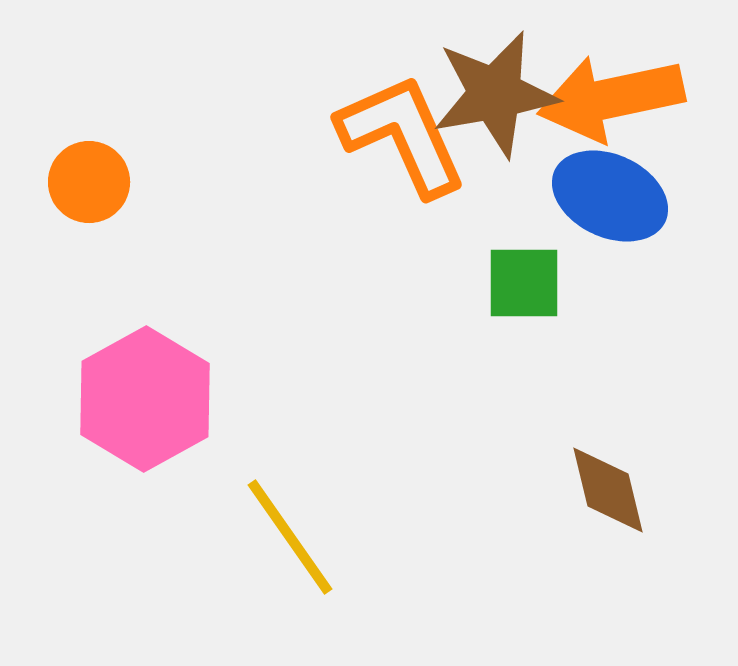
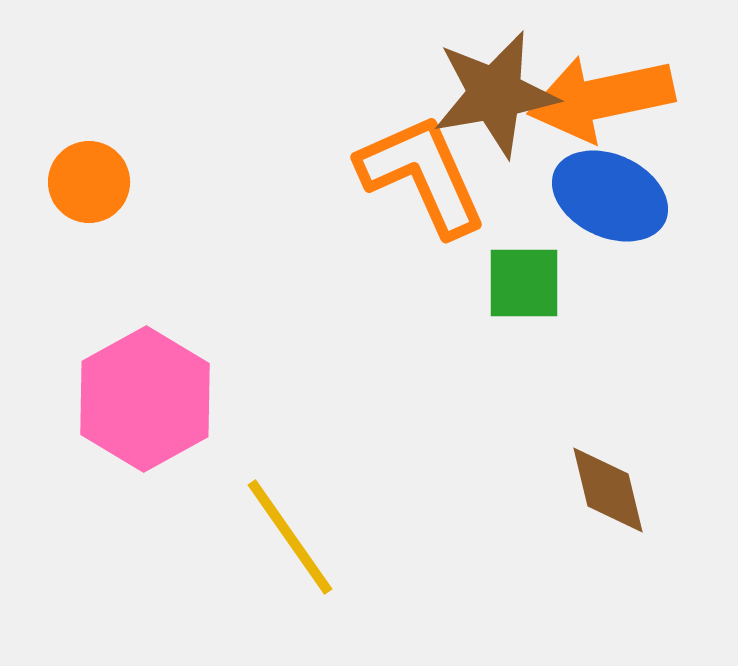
orange arrow: moved 10 px left
orange L-shape: moved 20 px right, 40 px down
